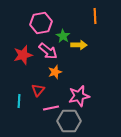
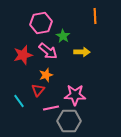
yellow arrow: moved 3 px right, 7 px down
orange star: moved 9 px left, 3 px down
pink star: moved 4 px left, 1 px up; rotated 15 degrees clockwise
cyan line: rotated 40 degrees counterclockwise
